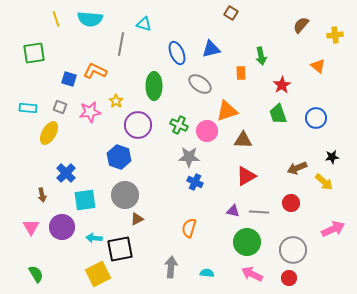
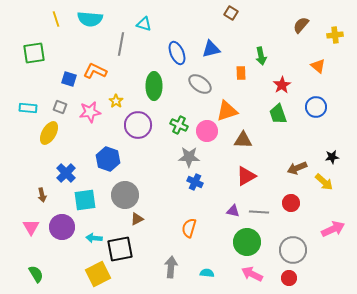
blue circle at (316, 118): moved 11 px up
blue hexagon at (119, 157): moved 11 px left, 2 px down
